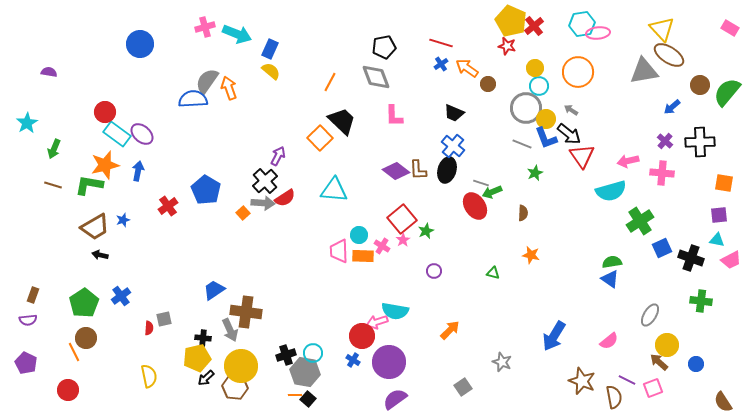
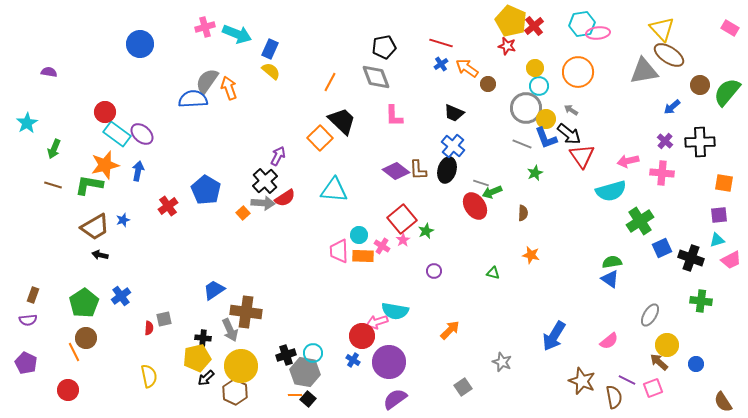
cyan triangle at (717, 240): rotated 28 degrees counterclockwise
brown hexagon at (235, 387): moved 5 px down; rotated 20 degrees clockwise
